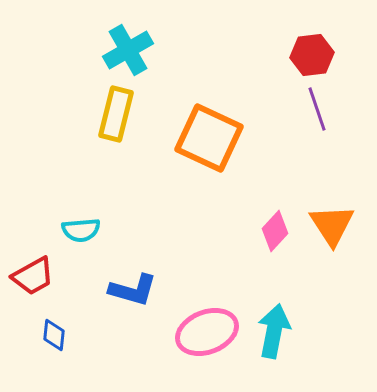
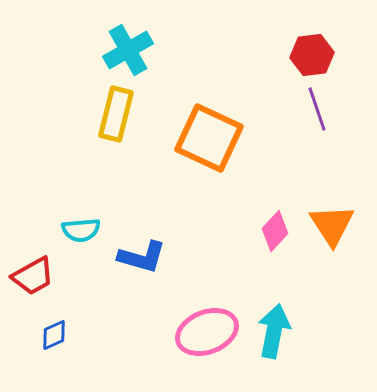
blue L-shape: moved 9 px right, 33 px up
blue diamond: rotated 60 degrees clockwise
